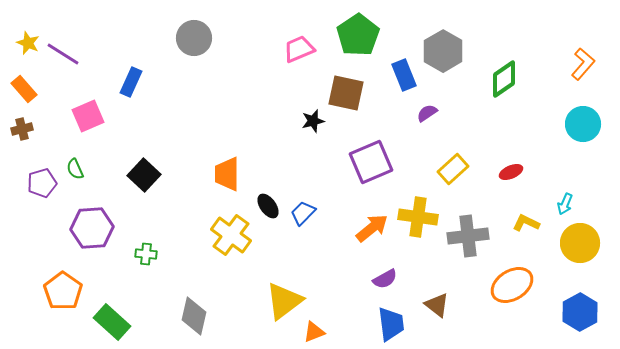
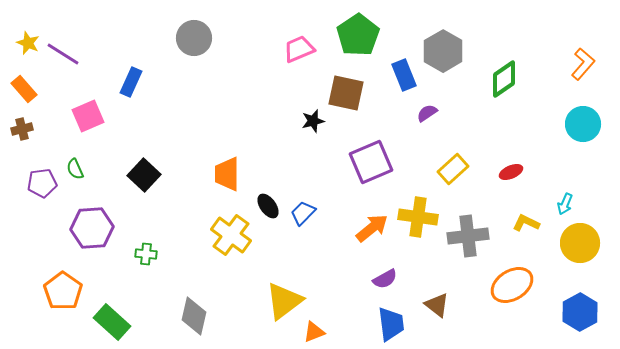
purple pentagon at (42, 183): rotated 8 degrees clockwise
